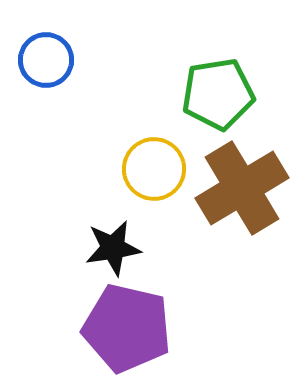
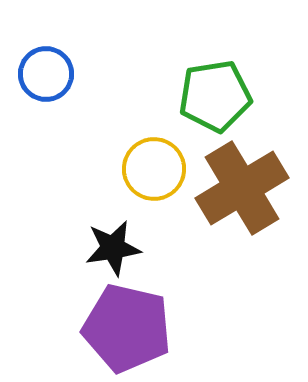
blue circle: moved 14 px down
green pentagon: moved 3 px left, 2 px down
